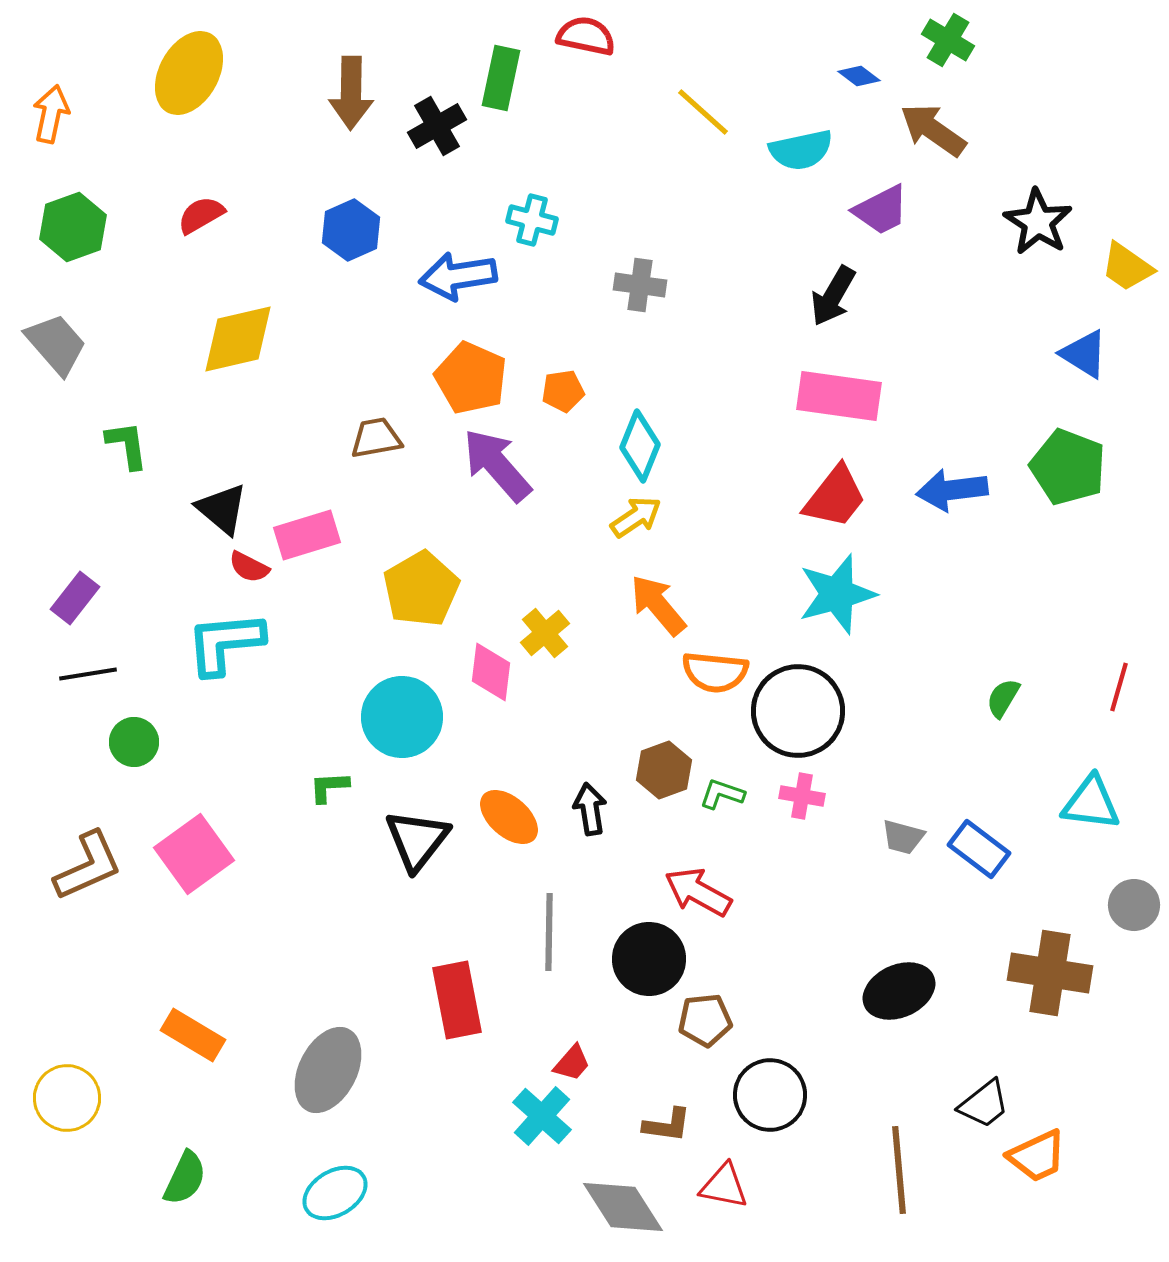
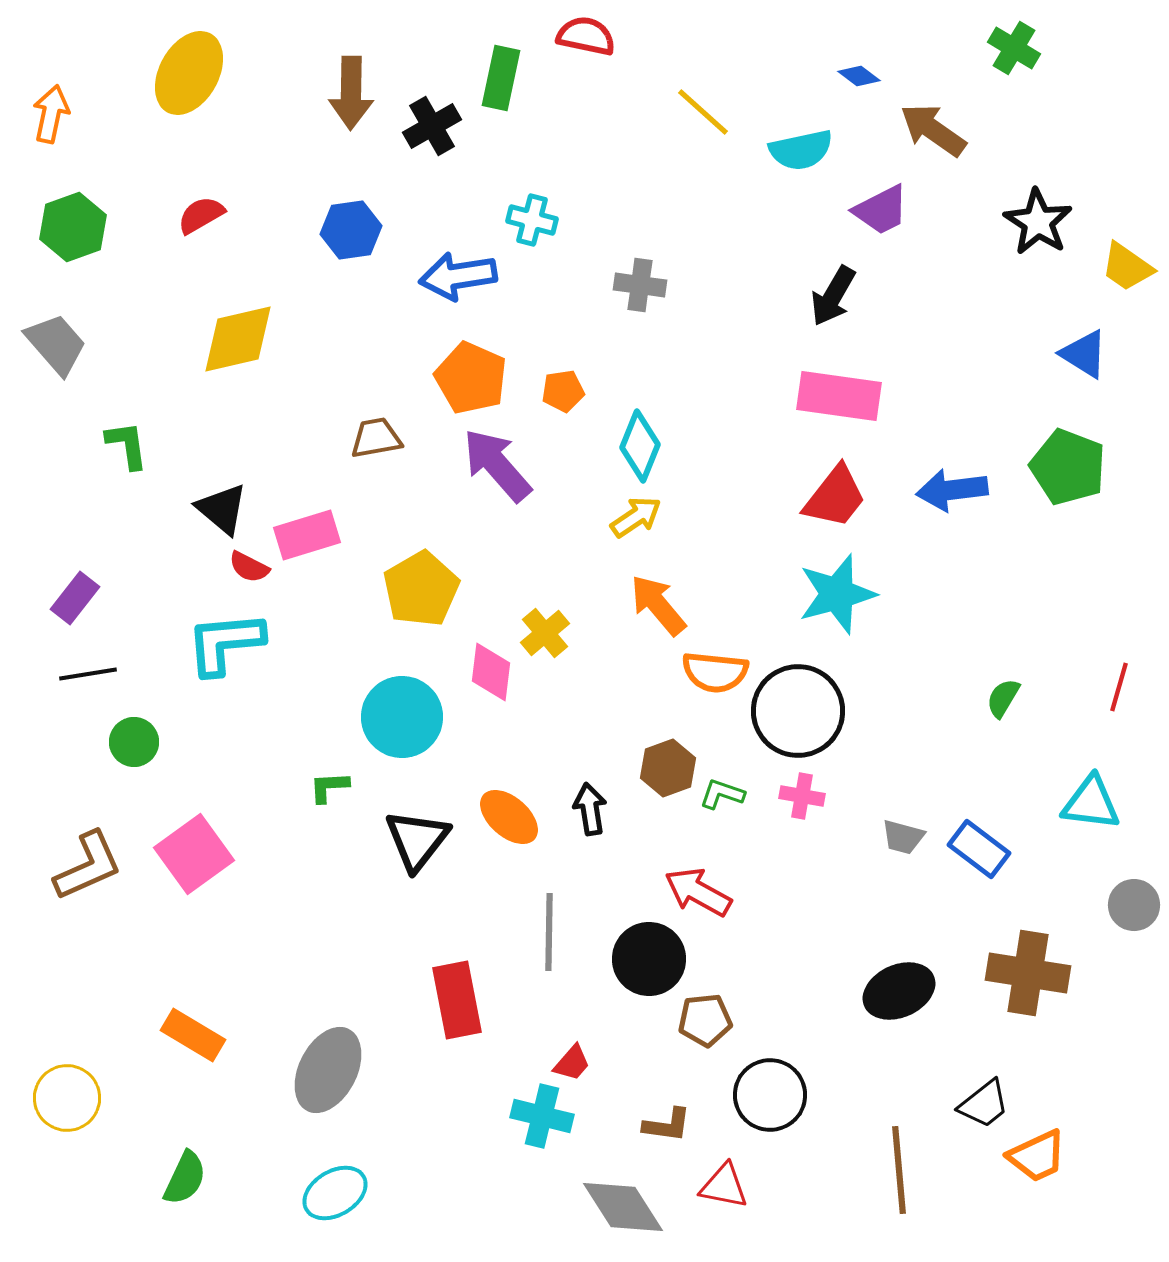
green cross at (948, 40): moved 66 px right, 8 px down
black cross at (437, 126): moved 5 px left
blue hexagon at (351, 230): rotated 16 degrees clockwise
brown hexagon at (664, 770): moved 4 px right, 2 px up
brown cross at (1050, 973): moved 22 px left
cyan cross at (542, 1116): rotated 28 degrees counterclockwise
